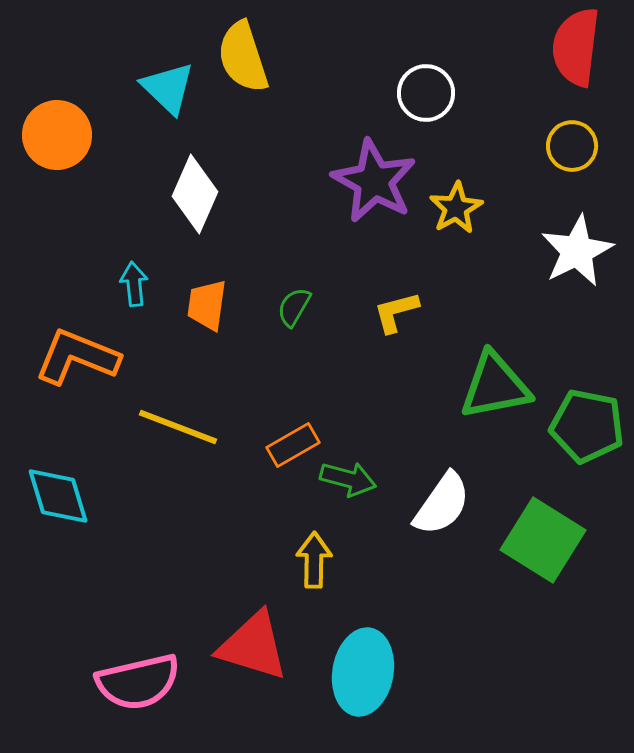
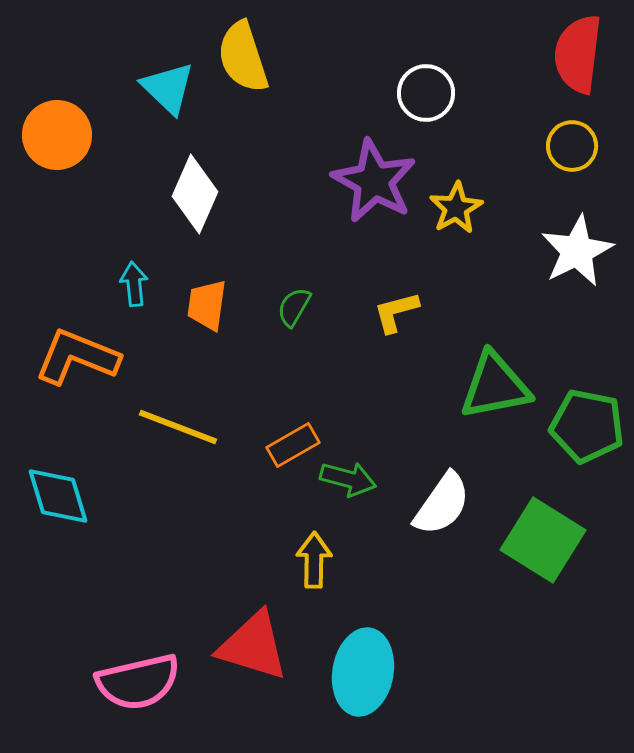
red semicircle: moved 2 px right, 7 px down
